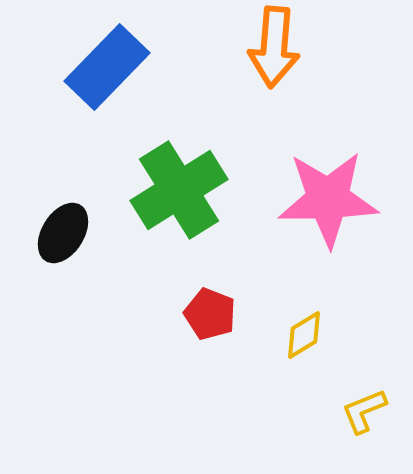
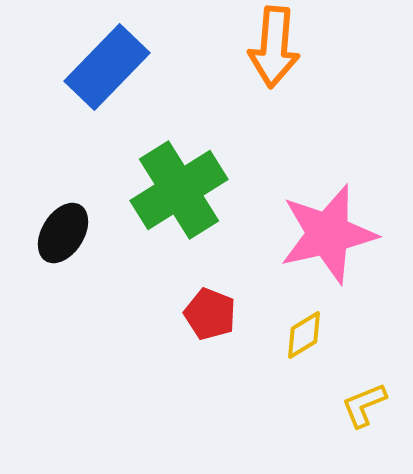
pink star: moved 35 px down; rotated 12 degrees counterclockwise
yellow L-shape: moved 6 px up
